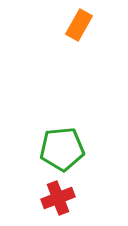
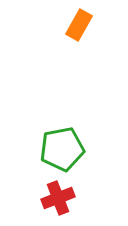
green pentagon: rotated 6 degrees counterclockwise
